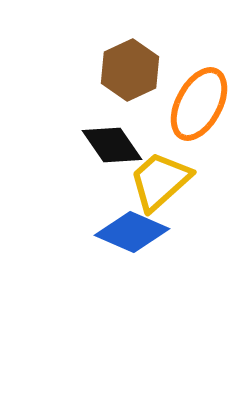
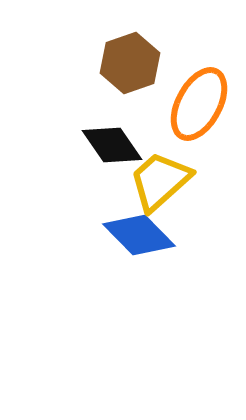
brown hexagon: moved 7 px up; rotated 6 degrees clockwise
blue diamond: moved 7 px right, 3 px down; rotated 22 degrees clockwise
